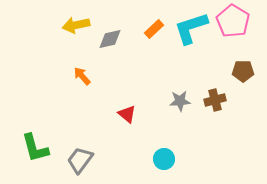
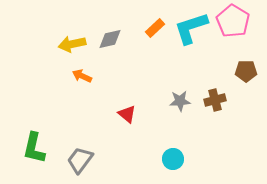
yellow arrow: moved 4 px left, 19 px down
orange rectangle: moved 1 px right, 1 px up
brown pentagon: moved 3 px right
orange arrow: rotated 24 degrees counterclockwise
green L-shape: moved 1 px left; rotated 28 degrees clockwise
cyan circle: moved 9 px right
